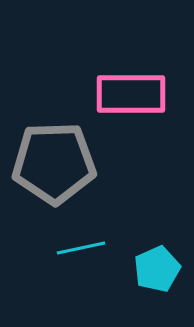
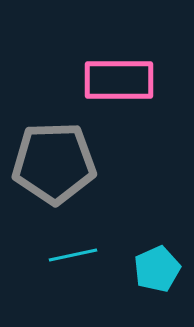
pink rectangle: moved 12 px left, 14 px up
cyan line: moved 8 px left, 7 px down
